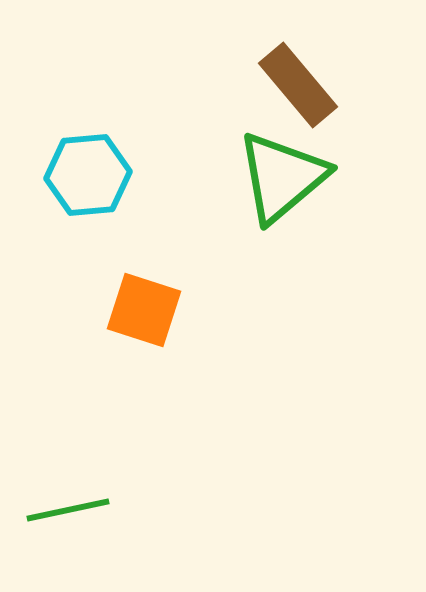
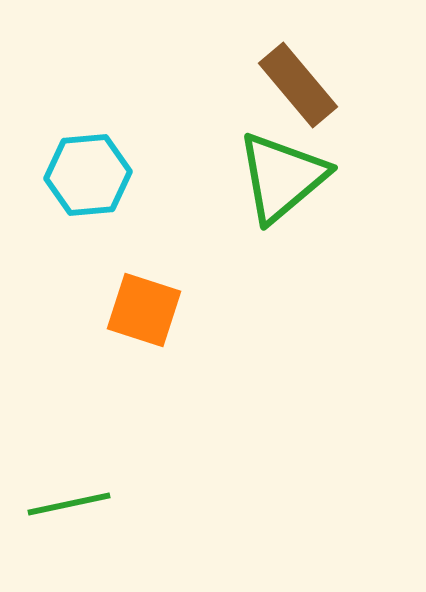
green line: moved 1 px right, 6 px up
